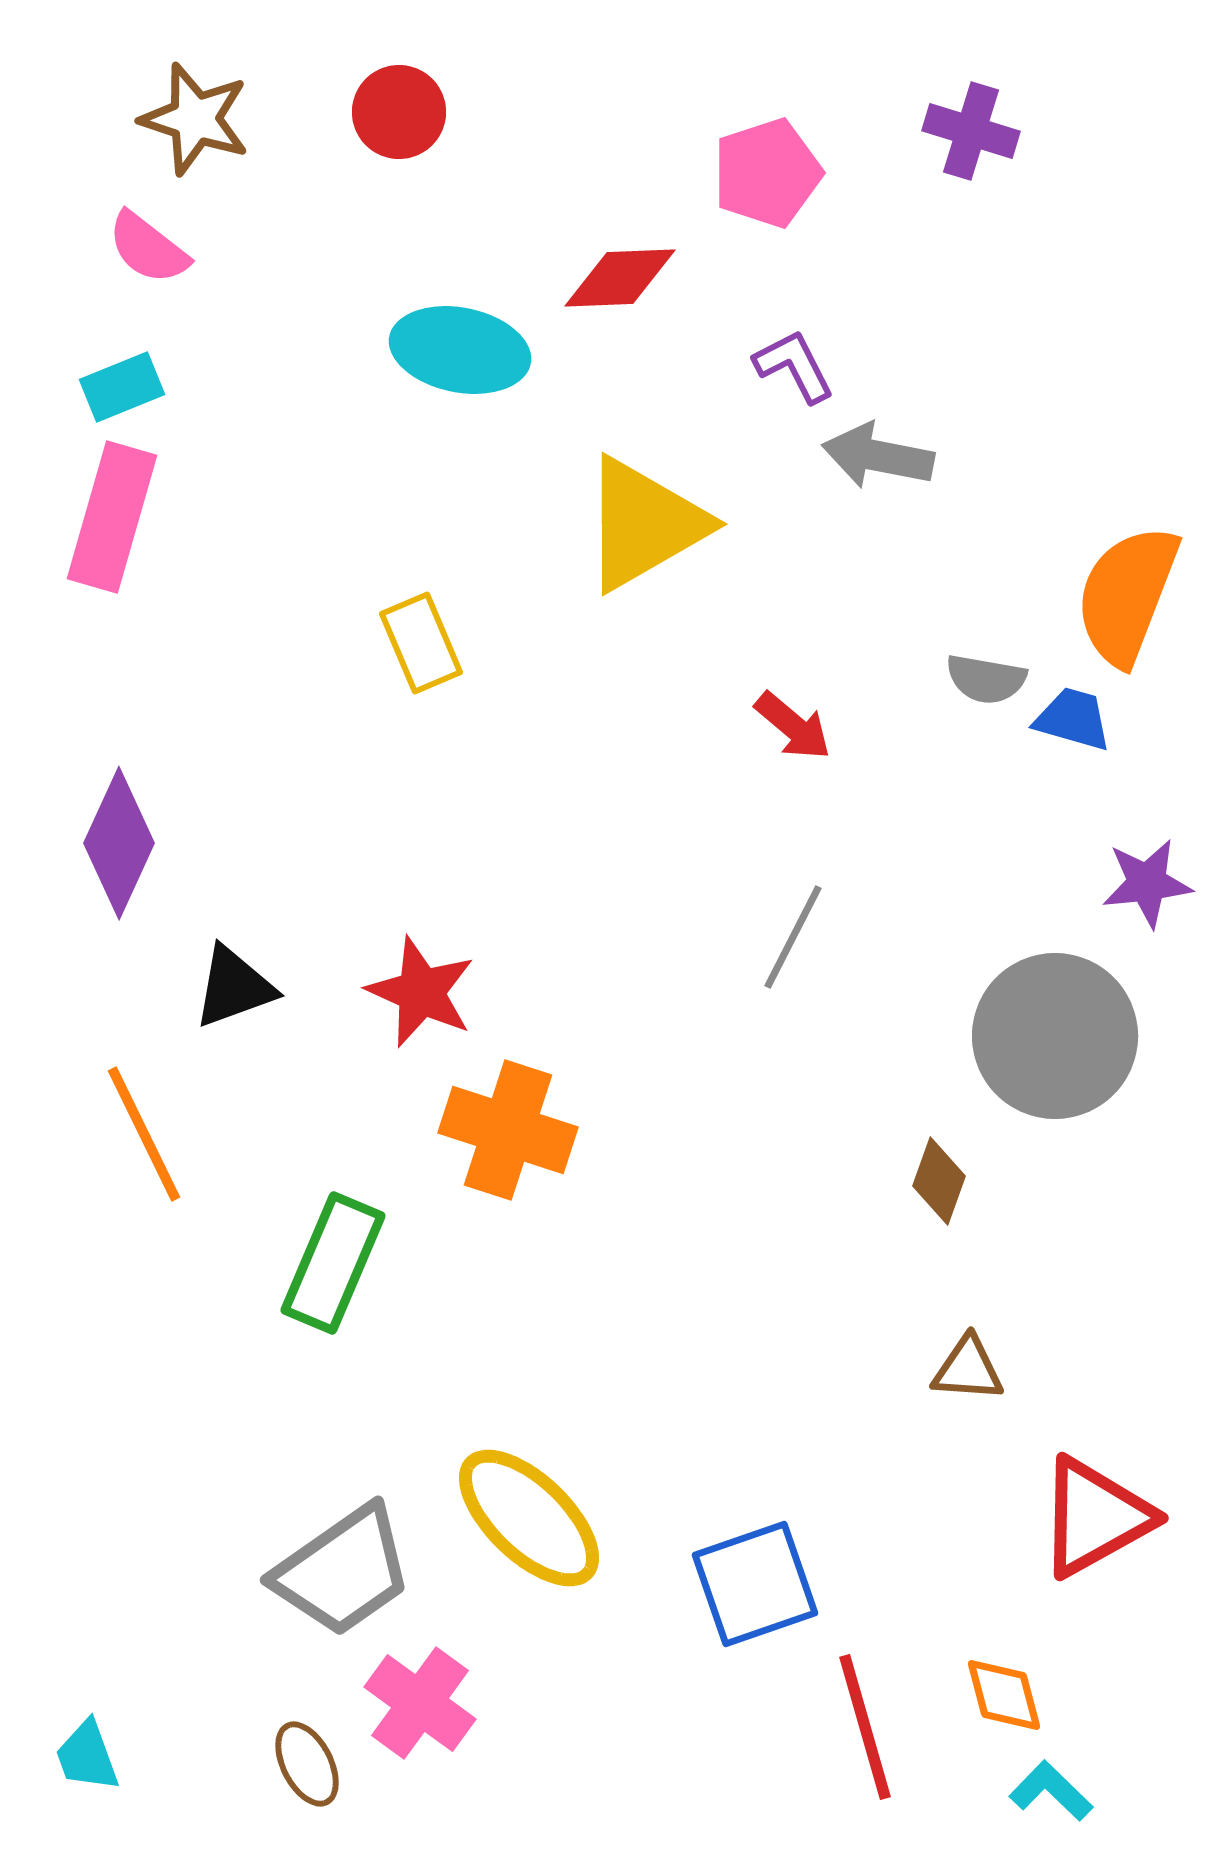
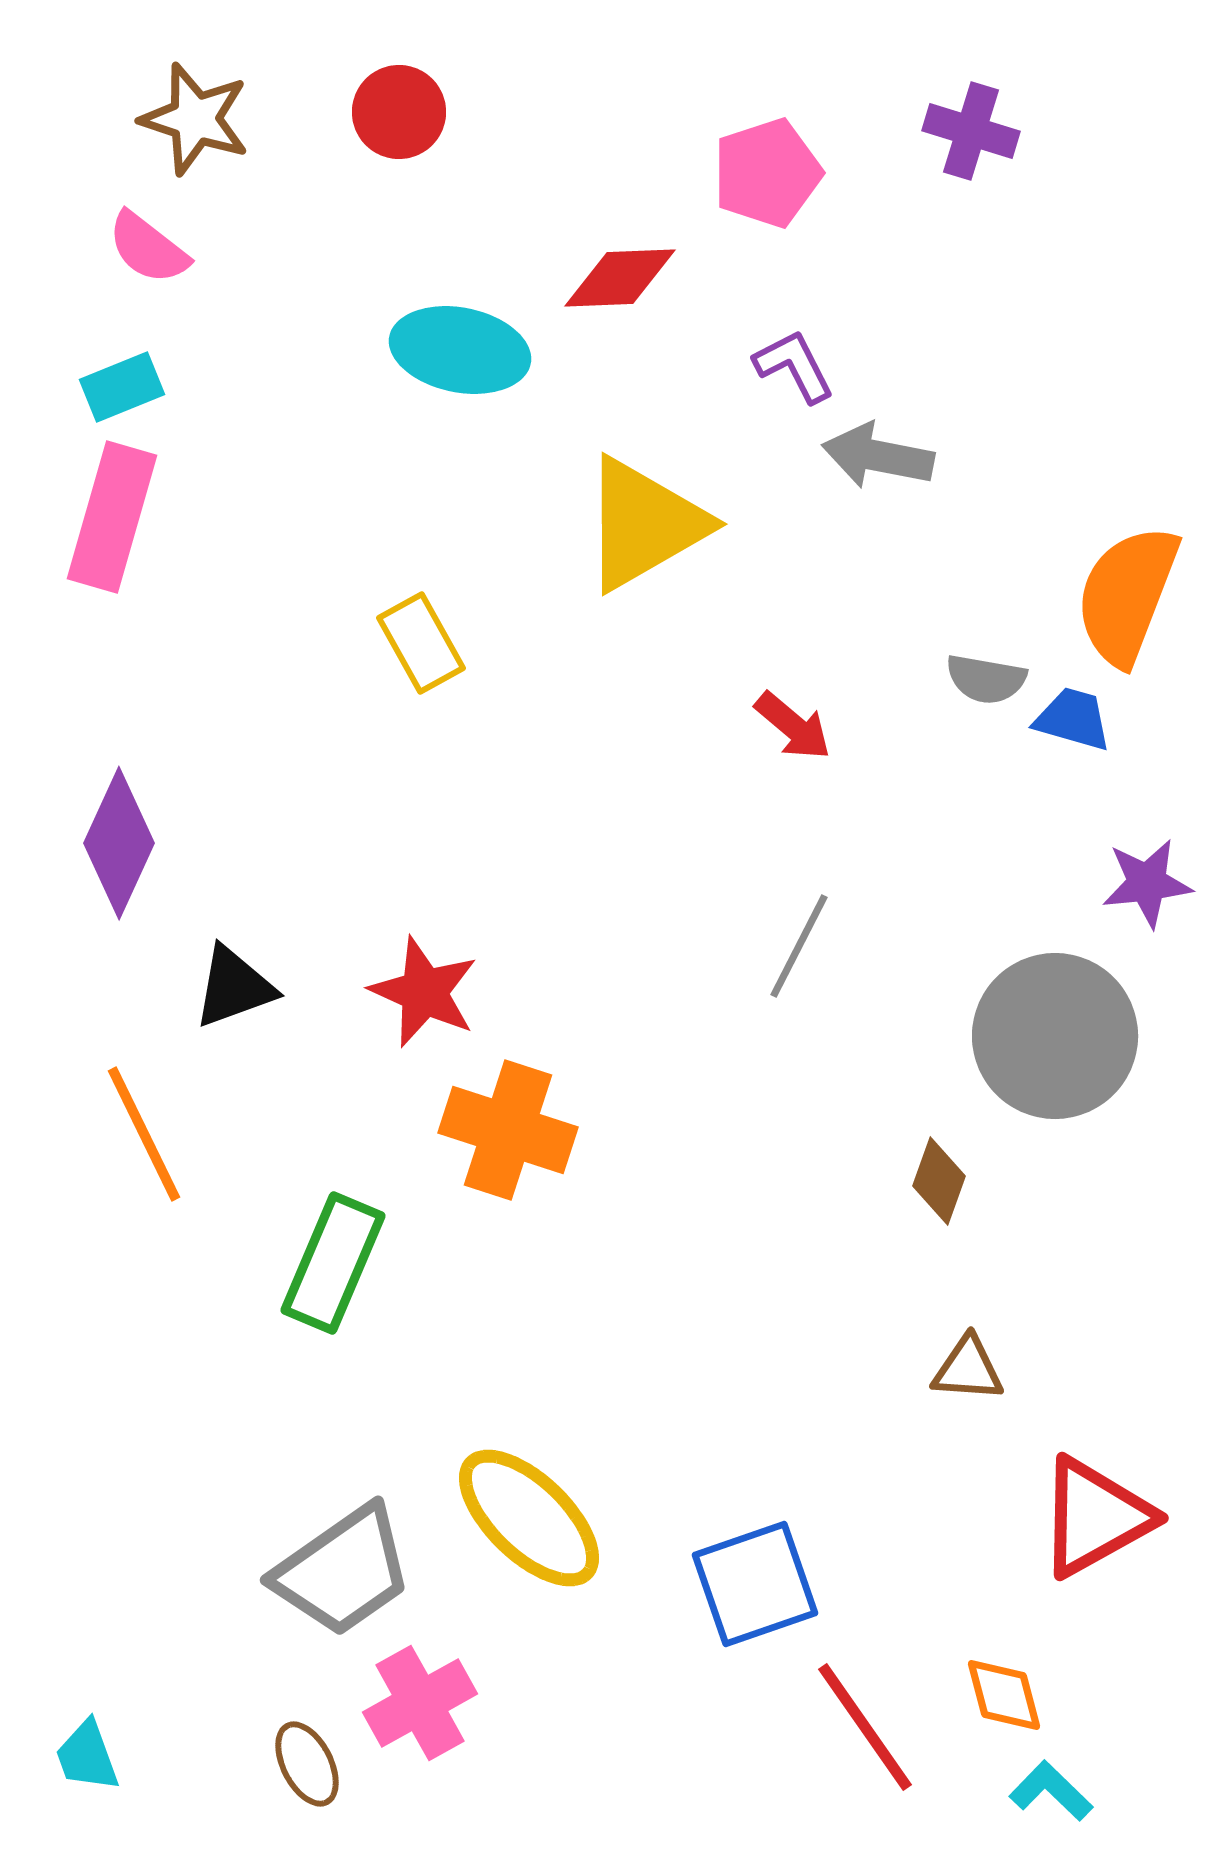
yellow rectangle: rotated 6 degrees counterclockwise
gray line: moved 6 px right, 9 px down
red star: moved 3 px right
pink cross: rotated 25 degrees clockwise
red line: rotated 19 degrees counterclockwise
